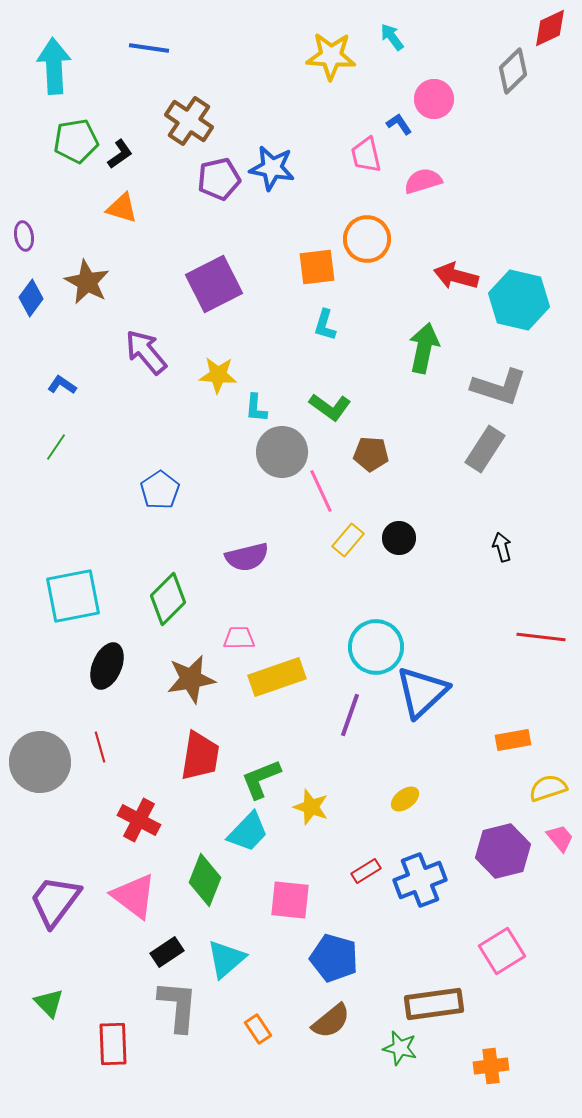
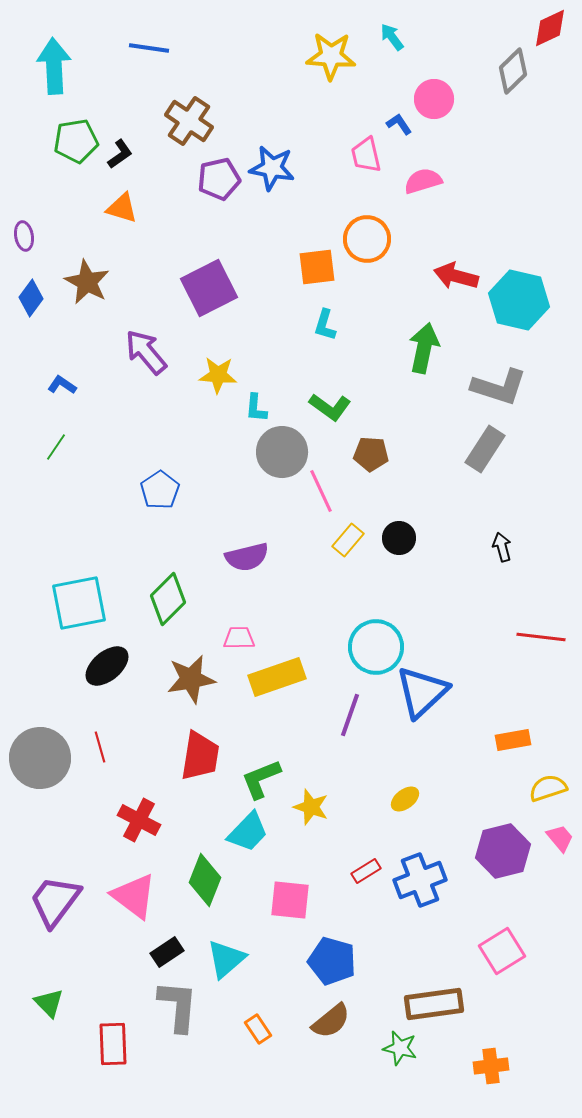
purple square at (214, 284): moved 5 px left, 4 px down
cyan square at (73, 596): moved 6 px right, 7 px down
black ellipse at (107, 666): rotated 27 degrees clockwise
gray circle at (40, 762): moved 4 px up
blue pentagon at (334, 958): moved 2 px left, 3 px down
